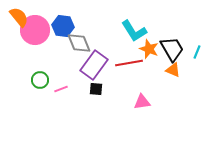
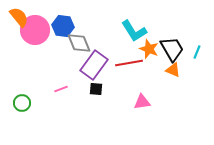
green circle: moved 18 px left, 23 px down
